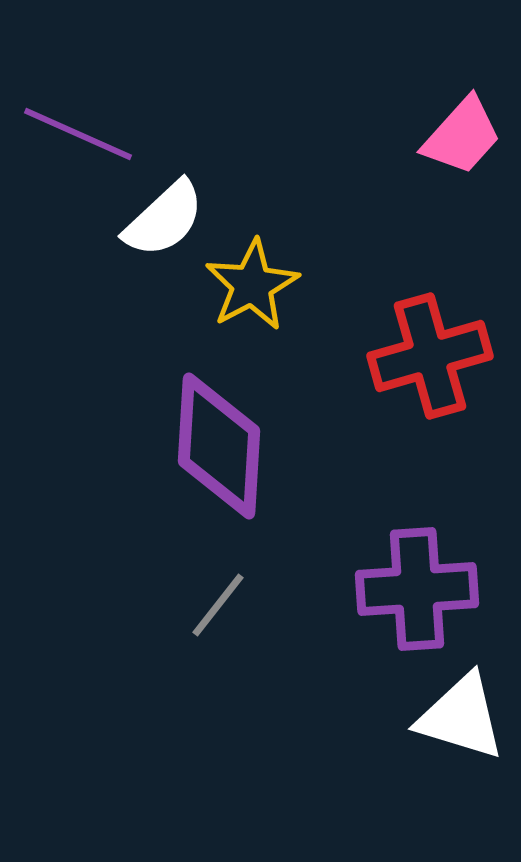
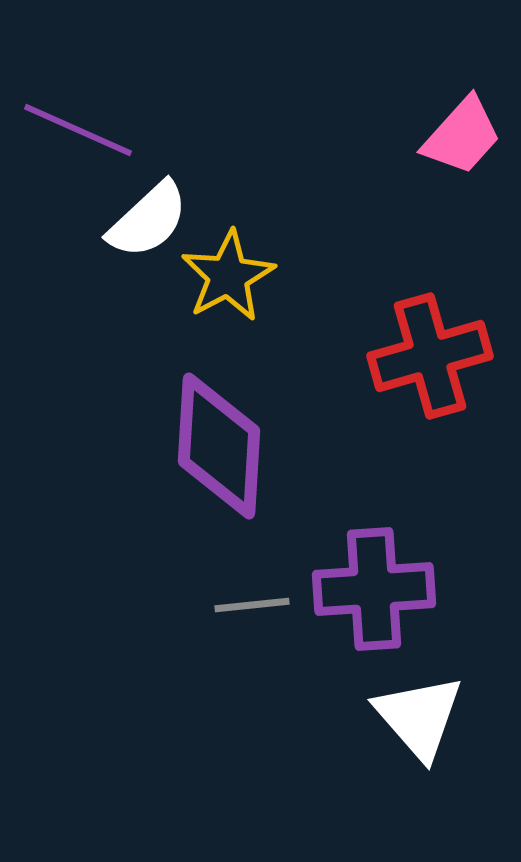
purple line: moved 4 px up
white semicircle: moved 16 px left, 1 px down
yellow star: moved 24 px left, 9 px up
purple cross: moved 43 px left
gray line: moved 34 px right; rotated 46 degrees clockwise
white triangle: moved 42 px left; rotated 32 degrees clockwise
